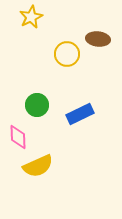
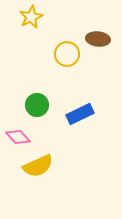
pink diamond: rotated 40 degrees counterclockwise
